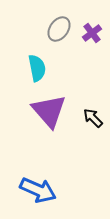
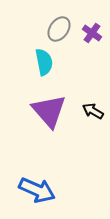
purple cross: rotated 18 degrees counterclockwise
cyan semicircle: moved 7 px right, 6 px up
black arrow: moved 7 px up; rotated 15 degrees counterclockwise
blue arrow: moved 1 px left
